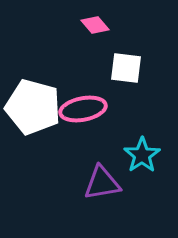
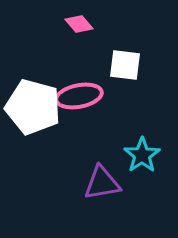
pink diamond: moved 16 px left, 1 px up
white square: moved 1 px left, 3 px up
pink ellipse: moved 4 px left, 13 px up
